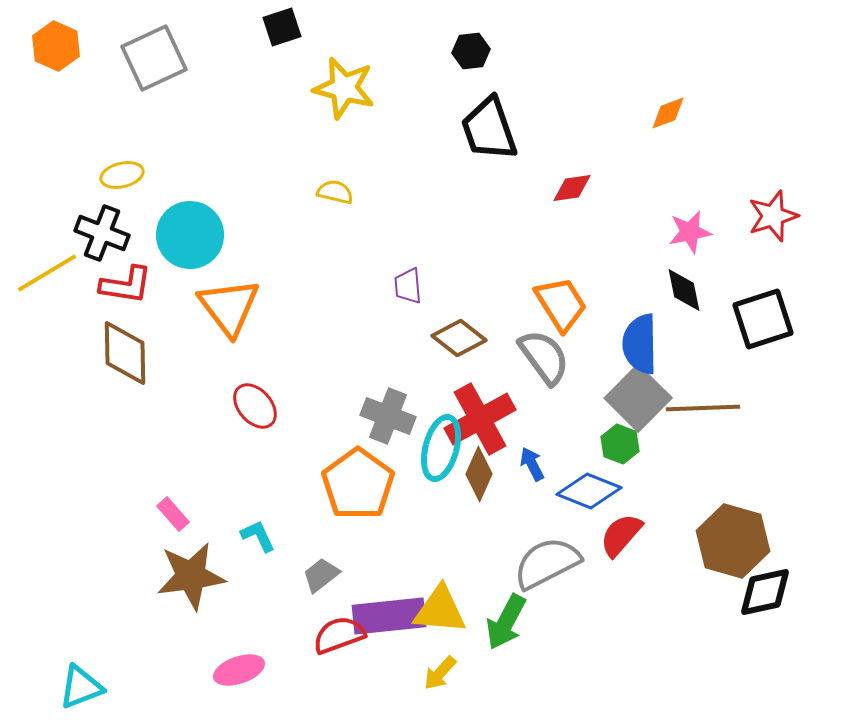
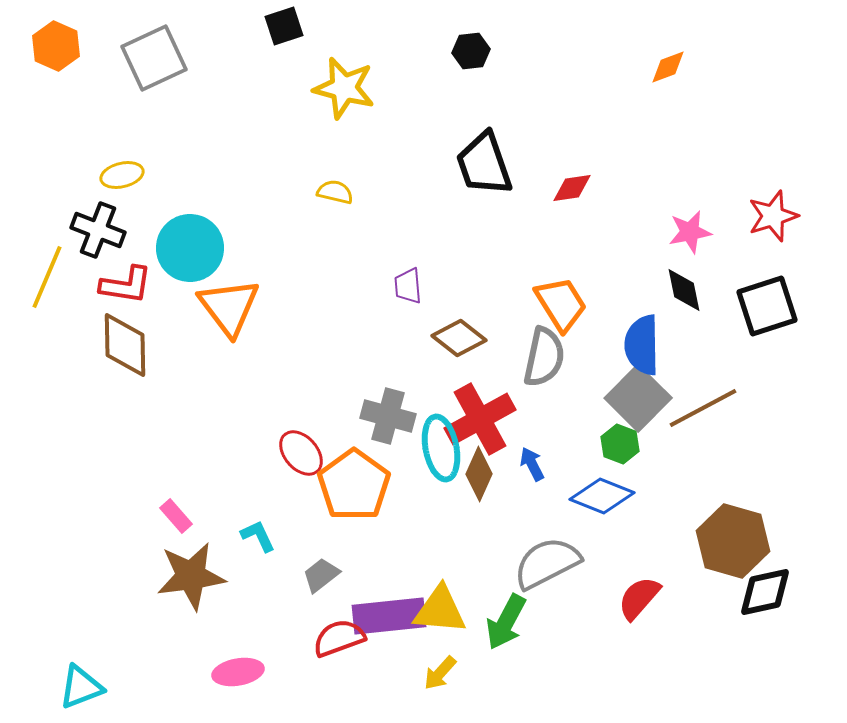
black square at (282, 27): moved 2 px right, 1 px up
orange diamond at (668, 113): moved 46 px up
black trapezoid at (489, 129): moved 5 px left, 35 px down
black cross at (102, 233): moved 4 px left, 3 px up
cyan circle at (190, 235): moved 13 px down
yellow line at (47, 273): moved 4 px down; rotated 36 degrees counterclockwise
black square at (763, 319): moved 4 px right, 13 px up
blue semicircle at (640, 344): moved 2 px right, 1 px down
brown diamond at (125, 353): moved 8 px up
gray semicircle at (544, 357): rotated 48 degrees clockwise
red ellipse at (255, 406): moved 46 px right, 47 px down
brown line at (703, 408): rotated 26 degrees counterclockwise
gray cross at (388, 416): rotated 6 degrees counterclockwise
cyan ellipse at (441, 448): rotated 26 degrees counterclockwise
orange pentagon at (358, 484): moved 4 px left, 1 px down
blue diamond at (589, 491): moved 13 px right, 5 px down
pink rectangle at (173, 514): moved 3 px right, 2 px down
red semicircle at (621, 535): moved 18 px right, 63 px down
red semicircle at (339, 635): moved 3 px down
pink ellipse at (239, 670): moved 1 px left, 2 px down; rotated 9 degrees clockwise
